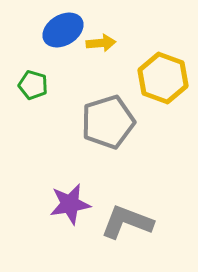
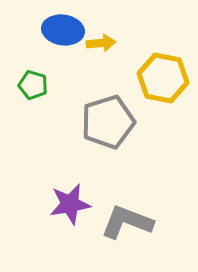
blue ellipse: rotated 39 degrees clockwise
yellow hexagon: rotated 9 degrees counterclockwise
